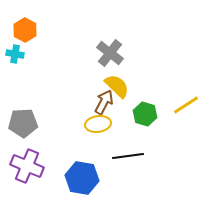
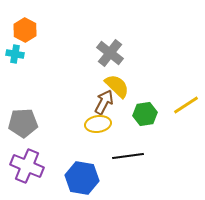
green hexagon: rotated 25 degrees counterclockwise
